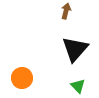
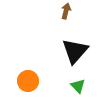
black triangle: moved 2 px down
orange circle: moved 6 px right, 3 px down
